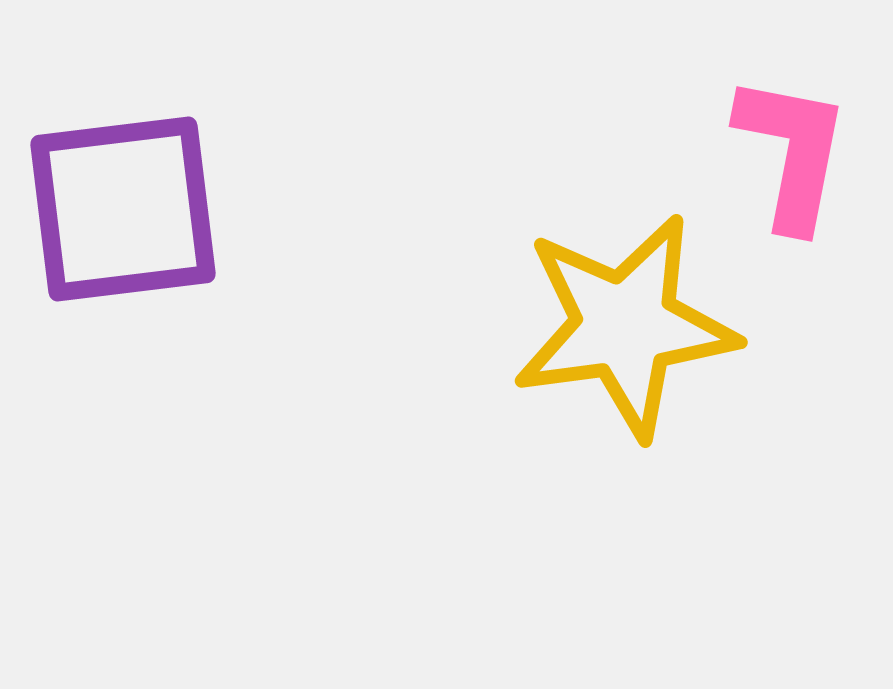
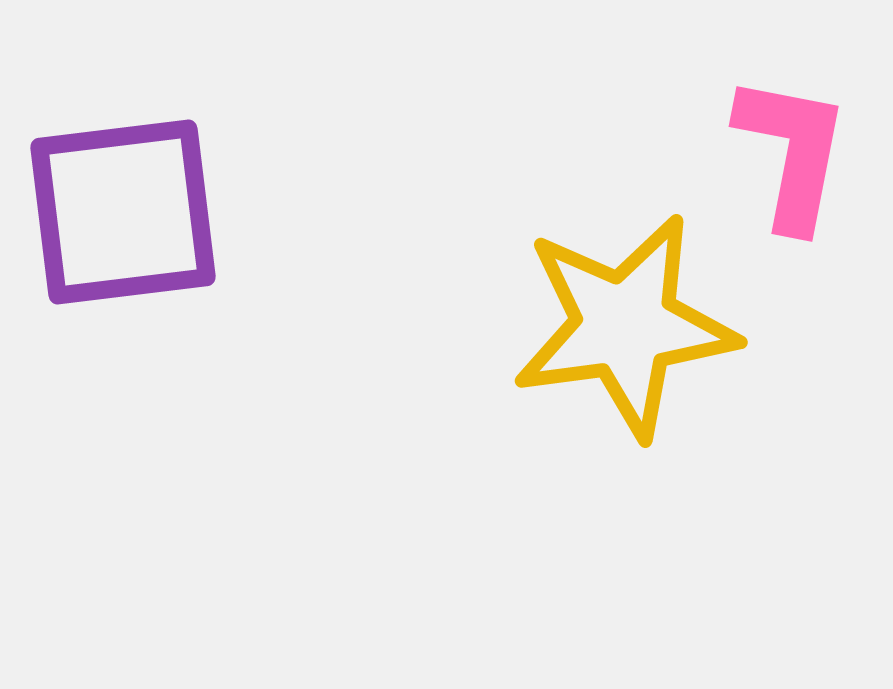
purple square: moved 3 px down
